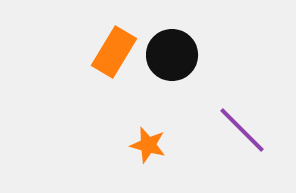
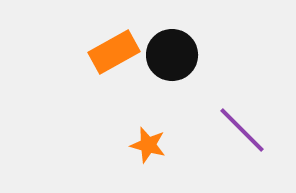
orange rectangle: rotated 30 degrees clockwise
